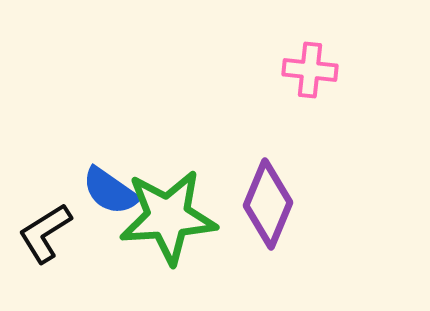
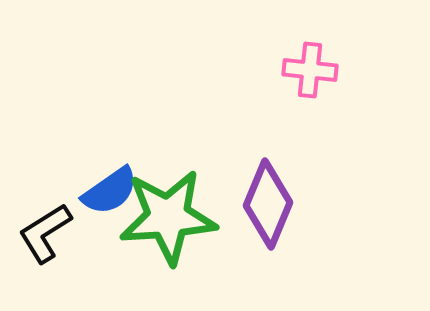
blue semicircle: rotated 70 degrees counterclockwise
